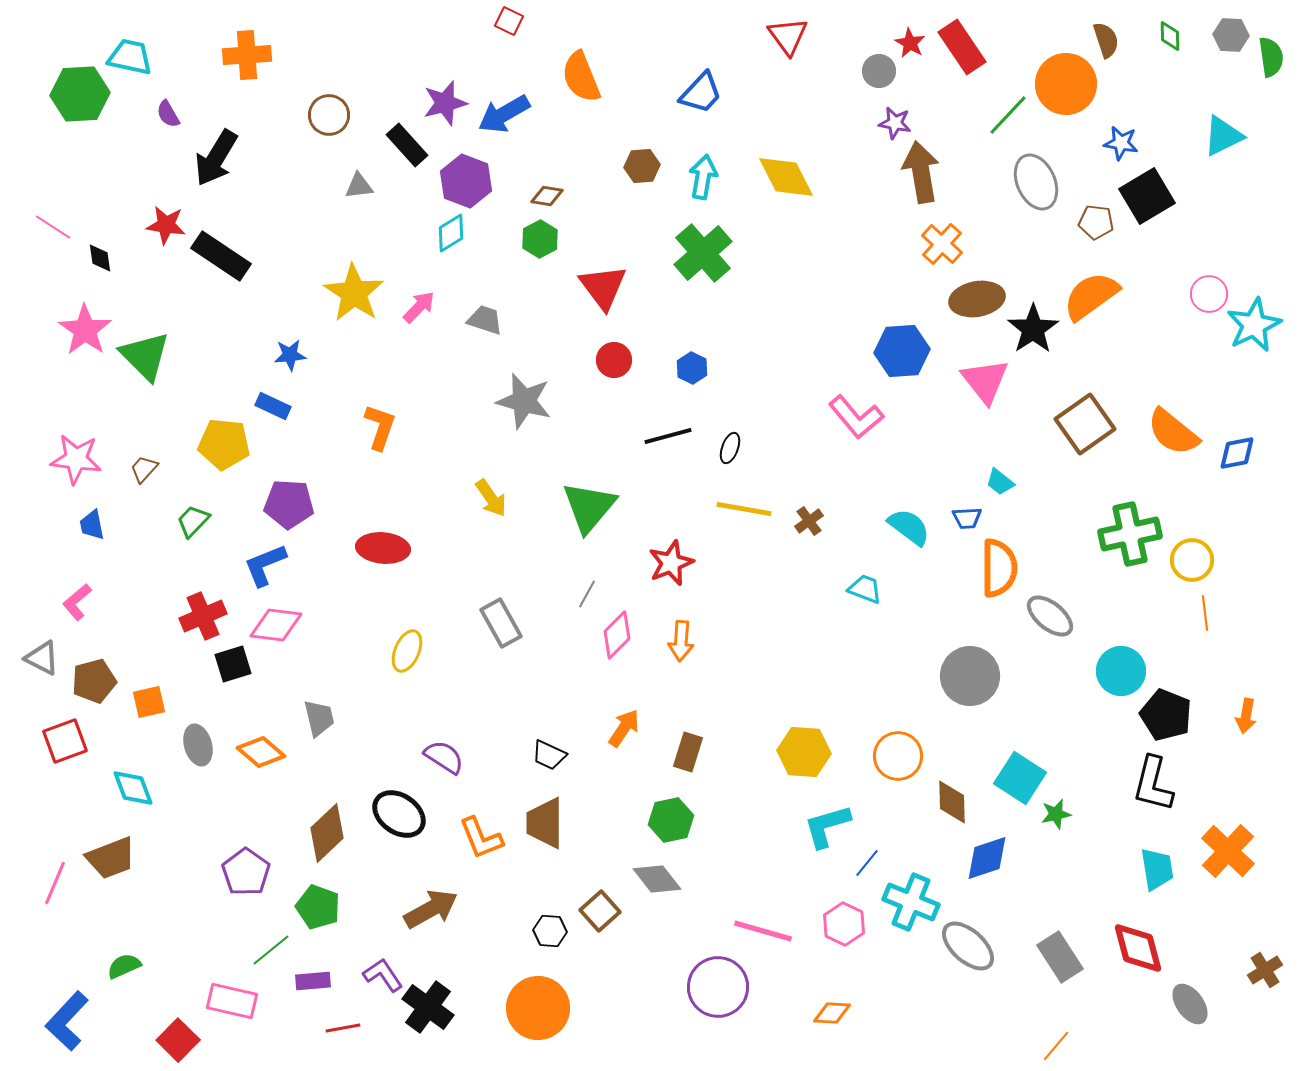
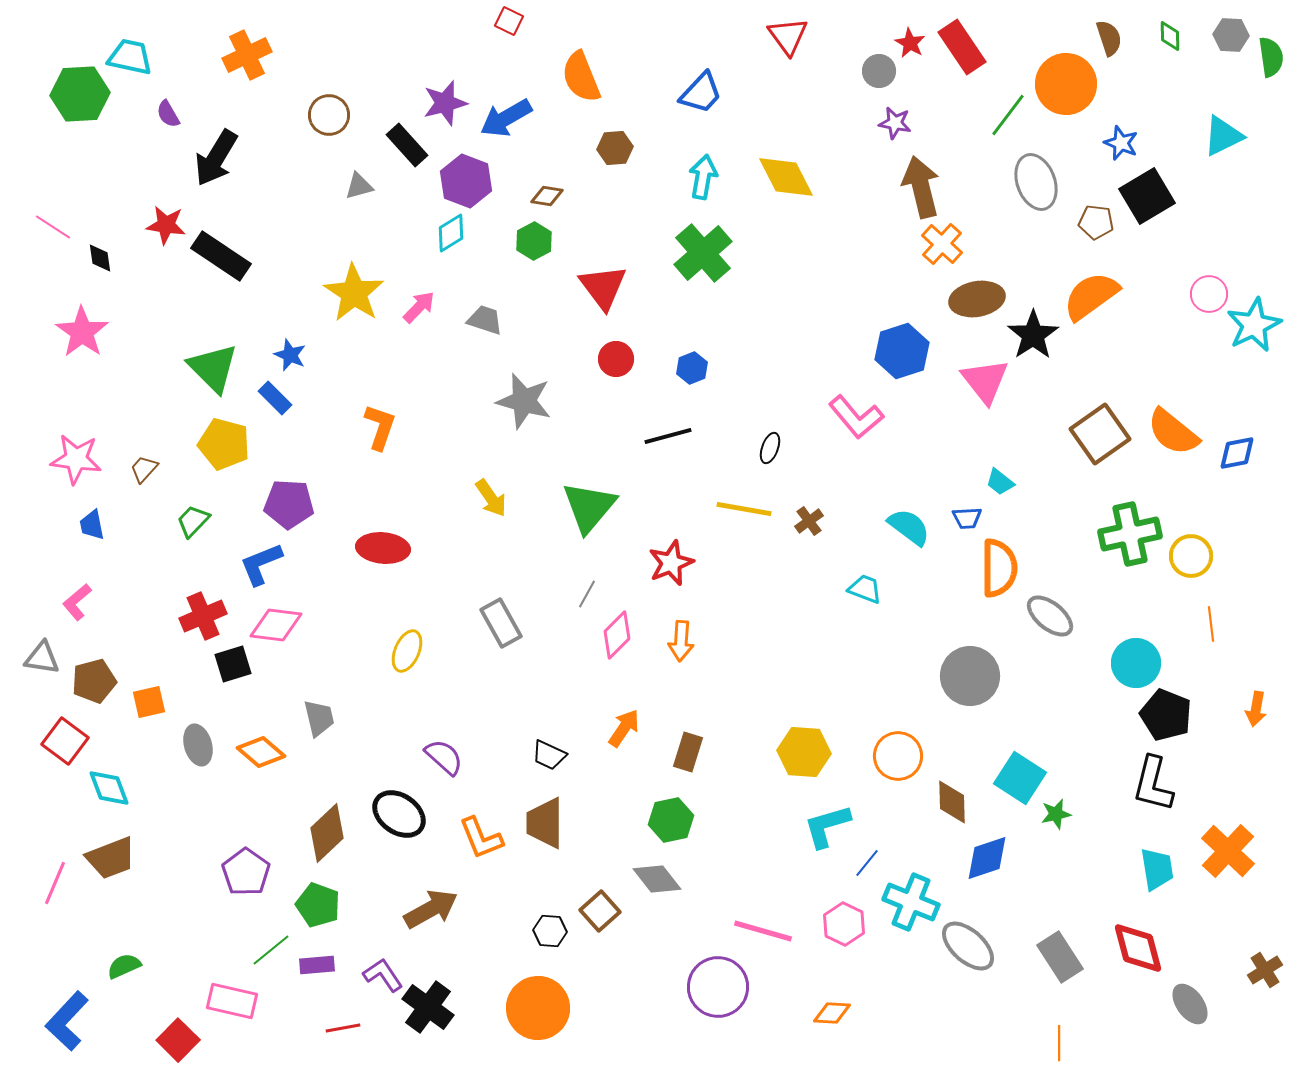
brown semicircle at (1106, 40): moved 3 px right, 2 px up
orange cross at (247, 55): rotated 21 degrees counterclockwise
blue arrow at (504, 114): moved 2 px right, 4 px down
green line at (1008, 115): rotated 6 degrees counterclockwise
blue star at (1121, 143): rotated 12 degrees clockwise
brown hexagon at (642, 166): moved 27 px left, 18 px up
brown arrow at (921, 172): moved 15 px down; rotated 4 degrees counterclockwise
gray ellipse at (1036, 182): rotated 4 degrees clockwise
gray triangle at (359, 186): rotated 8 degrees counterclockwise
green hexagon at (540, 239): moved 6 px left, 2 px down
black star at (1033, 329): moved 6 px down
pink star at (85, 330): moved 3 px left, 2 px down
blue hexagon at (902, 351): rotated 14 degrees counterclockwise
blue star at (290, 355): rotated 28 degrees clockwise
green triangle at (145, 356): moved 68 px right, 12 px down
red circle at (614, 360): moved 2 px right, 1 px up
blue hexagon at (692, 368): rotated 12 degrees clockwise
blue rectangle at (273, 406): moved 2 px right, 8 px up; rotated 20 degrees clockwise
brown square at (1085, 424): moved 15 px right, 10 px down
yellow pentagon at (224, 444): rotated 9 degrees clockwise
black ellipse at (730, 448): moved 40 px right
yellow circle at (1192, 560): moved 1 px left, 4 px up
blue L-shape at (265, 565): moved 4 px left, 1 px up
orange line at (1205, 613): moved 6 px right, 11 px down
gray triangle at (42, 658): rotated 18 degrees counterclockwise
cyan circle at (1121, 671): moved 15 px right, 8 px up
orange arrow at (1246, 716): moved 10 px right, 7 px up
red square at (65, 741): rotated 33 degrees counterclockwise
purple semicircle at (444, 757): rotated 9 degrees clockwise
cyan diamond at (133, 788): moved 24 px left
green pentagon at (318, 907): moved 2 px up
purple rectangle at (313, 981): moved 4 px right, 16 px up
orange line at (1056, 1046): moved 3 px right, 3 px up; rotated 40 degrees counterclockwise
